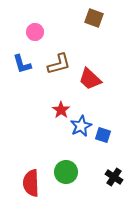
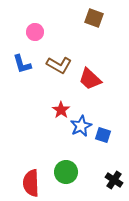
brown L-shape: moved 1 px down; rotated 45 degrees clockwise
black cross: moved 3 px down
